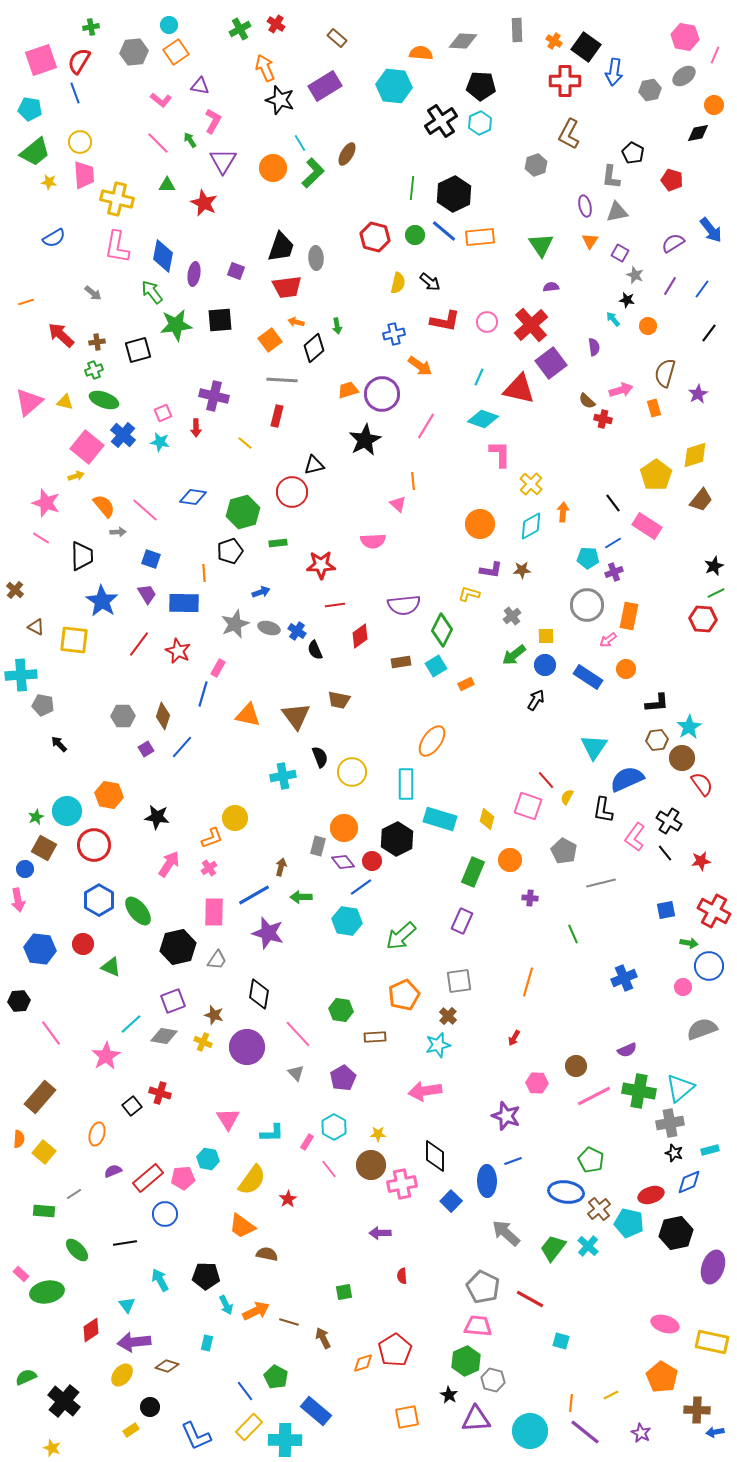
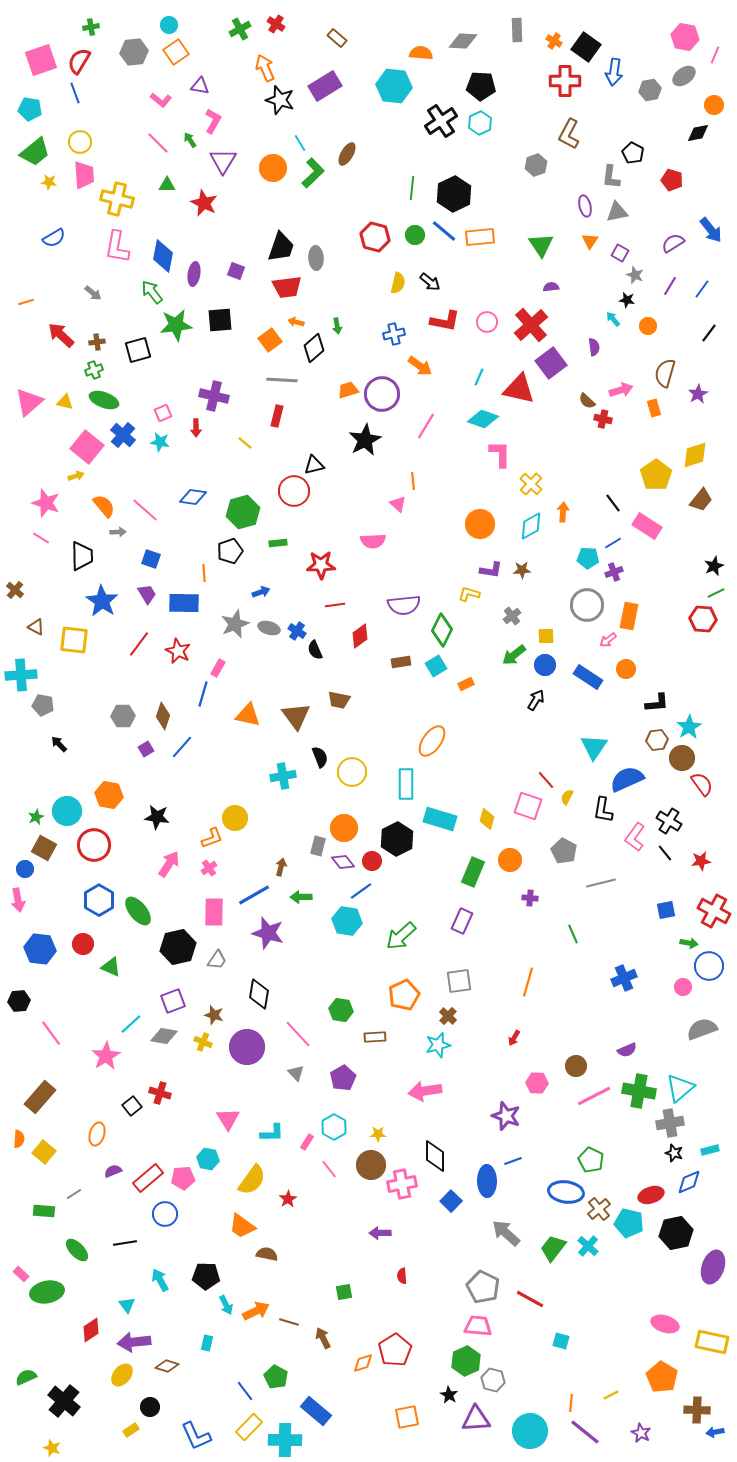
red circle at (292, 492): moved 2 px right, 1 px up
blue line at (361, 887): moved 4 px down
